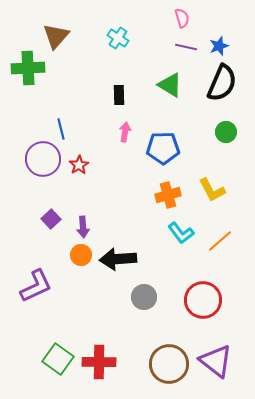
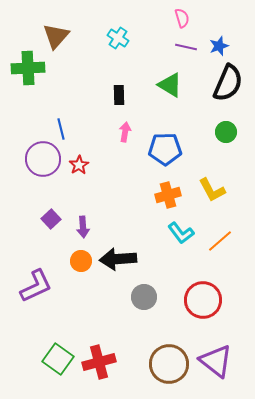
black semicircle: moved 6 px right
blue pentagon: moved 2 px right, 1 px down
orange circle: moved 6 px down
red cross: rotated 16 degrees counterclockwise
